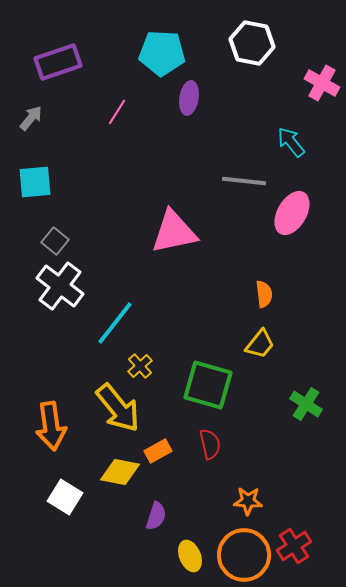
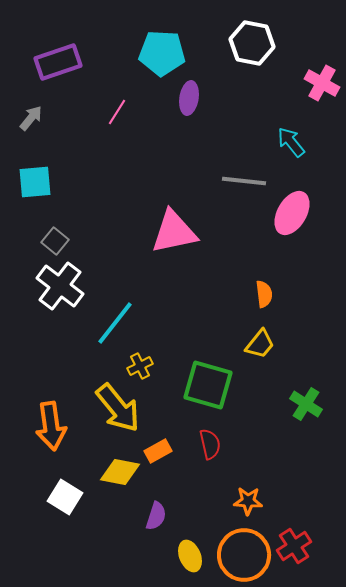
yellow cross: rotated 15 degrees clockwise
